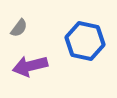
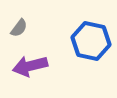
blue hexagon: moved 6 px right
